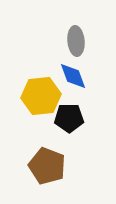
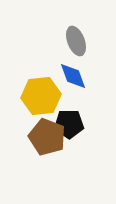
gray ellipse: rotated 16 degrees counterclockwise
black pentagon: moved 6 px down
brown pentagon: moved 29 px up
